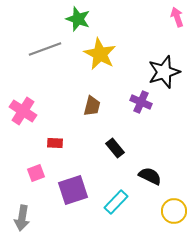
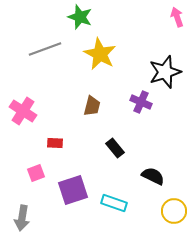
green star: moved 2 px right, 2 px up
black star: moved 1 px right
black semicircle: moved 3 px right
cyan rectangle: moved 2 px left, 1 px down; rotated 65 degrees clockwise
